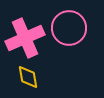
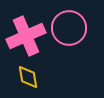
pink cross: moved 1 px right, 2 px up
